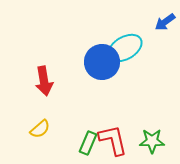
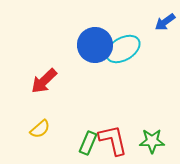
cyan ellipse: moved 2 px left, 1 px down
blue circle: moved 7 px left, 17 px up
red arrow: rotated 56 degrees clockwise
